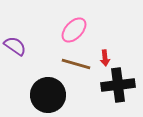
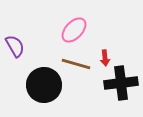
purple semicircle: rotated 25 degrees clockwise
black cross: moved 3 px right, 2 px up
black circle: moved 4 px left, 10 px up
